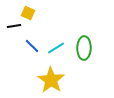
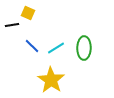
black line: moved 2 px left, 1 px up
